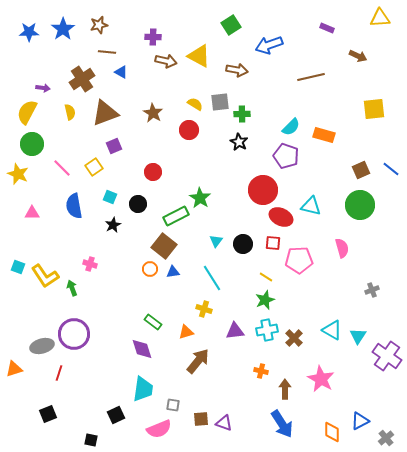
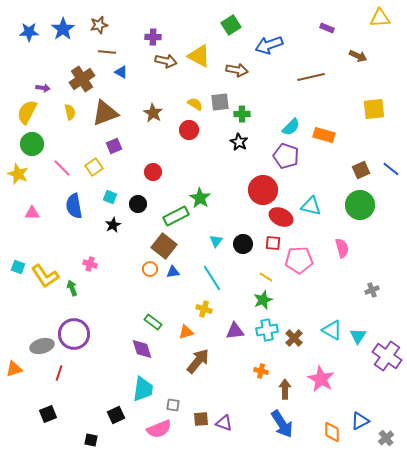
green star at (265, 300): moved 2 px left
